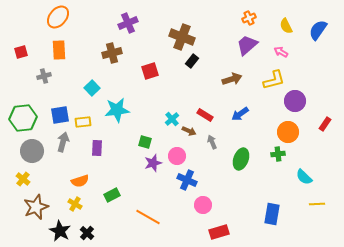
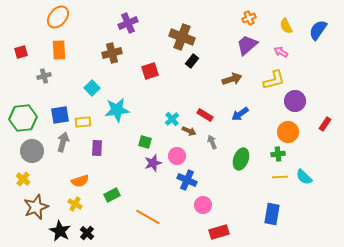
yellow line at (317, 204): moved 37 px left, 27 px up
